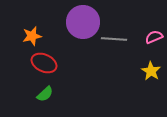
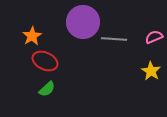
orange star: rotated 18 degrees counterclockwise
red ellipse: moved 1 px right, 2 px up
green semicircle: moved 2 px right, 5 px up
